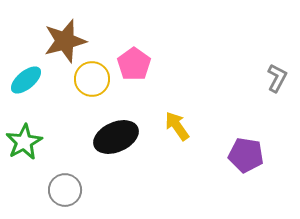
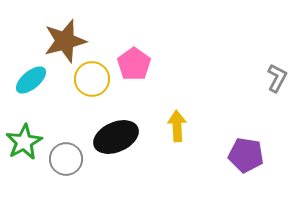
cyan ellipse: moved 5 px right
yellow arrow: rotated 32 degrees clockwise
gray circle: moved 1 px right, 31 px up
